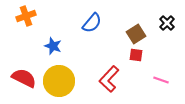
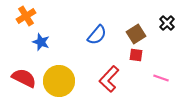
orange cross: rotated 12 degrees counterclockwise
blue semicircle: moved 5 px right, 12 px down
blue star: moved 12 px left, 4 px up
pink line: moved 2 px up
